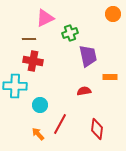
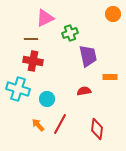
brown line: moved 2 px right
cyan cross: moved 3 px right, 3 px down; rotated 15 degrees clockwise
cyan circle: moved 7 px right, 6 px up
orange arrow: moved 9 px up
